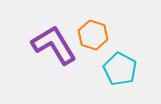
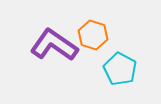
purple L-shape: rotated 24 degrees counterclockwise
